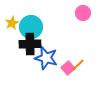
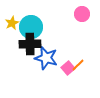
pink circle: moved 1 px left, 1 px down
